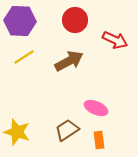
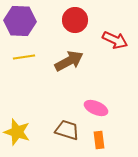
yellow line: rotated 25 degrees clockwise
brown trapezoid: rotated 50 degrees clockwise
